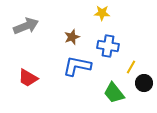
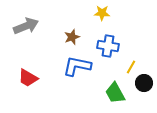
green trapezoid: moved 1 px right; rotated 10 degrees clockwise
